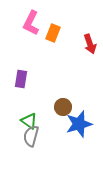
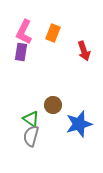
pink L-shape: moved 7 px left, 9 px down
red arrow: moved 6 px left, 7 px down
purple rectangle: moved 27 px up
brown circle: moved 10 px left, 2 px up
green triangle: moved 2 px right, 2 px up
